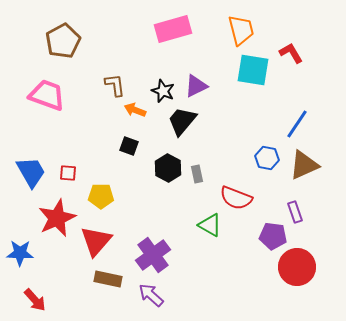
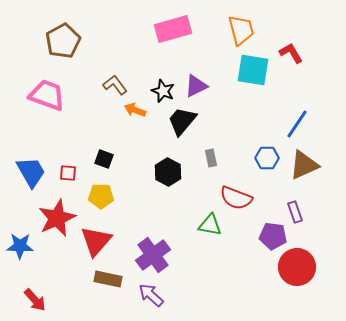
brown L-shape: rotated 30 degrees counterclockwise
black square: moved 25 px left, 13 px down
blue hexagon: rotated 10 degrees counterclockwise
black hexagon: moved 4 px down
gray rectangle: moved 14 px right, 16 px up
green triangle: rotated 20 degrees counterclockwise
blue star: moved 7 px up
